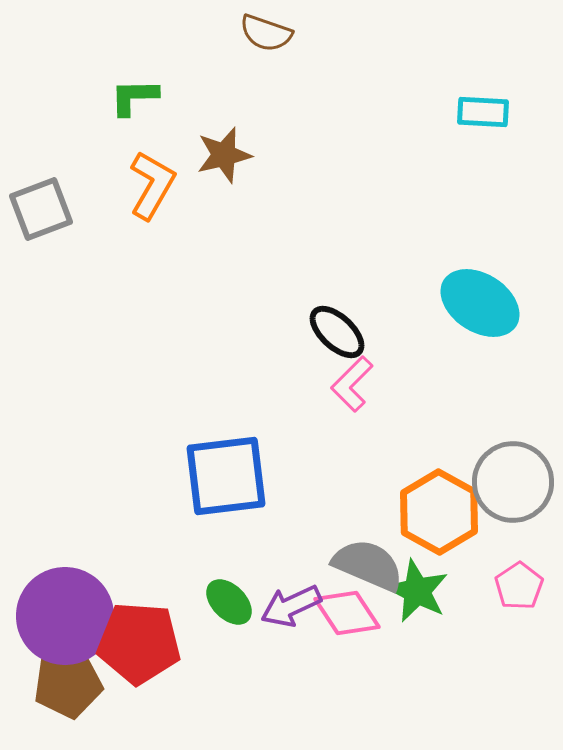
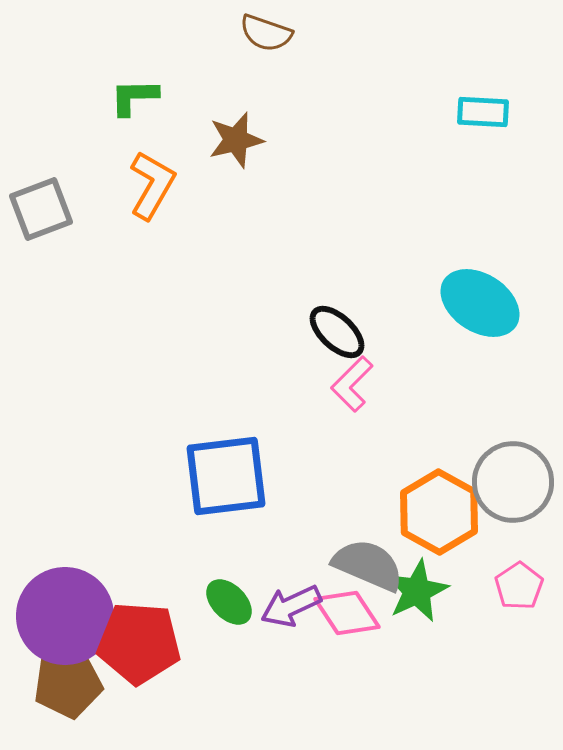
brown star: moved 12 px right, 15 px up
green star: rotated 20 degrees clockwise
